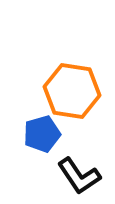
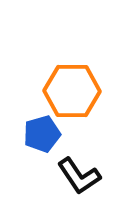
orange hexagon: rotated 8 degrees counterclockwise
